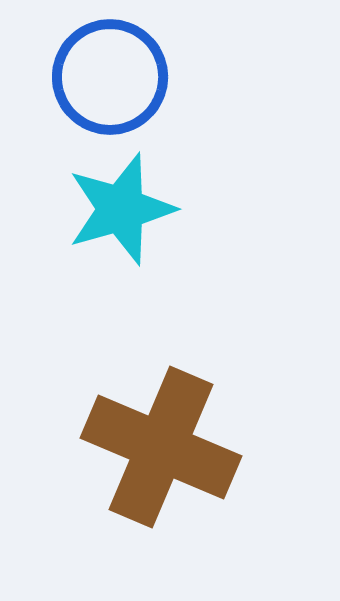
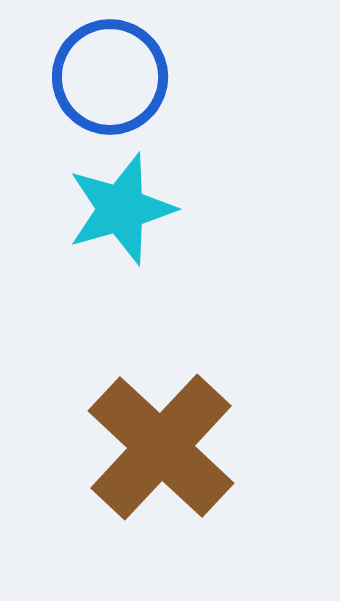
brown cross: rotated 20 degrees clockwise
